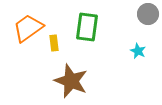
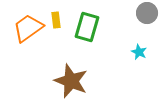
gray circle: moved 1 px left, 1 px up
green rectangle: rotated 8 degrees clockwise
yellow rectangle: moved 2 px right, 23 px up
cyan star: moved 1 px right, 1 px down
